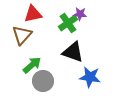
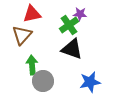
red triangle: moved 1 px left
green cross: moved 1 px right, 2 px down
black triangle: moved 1 px left, 3 px up
green arrow: rotated 54 degrees counterclockwise
blue star: moved 5 px down; rotated 20 degrees counterclockwise
